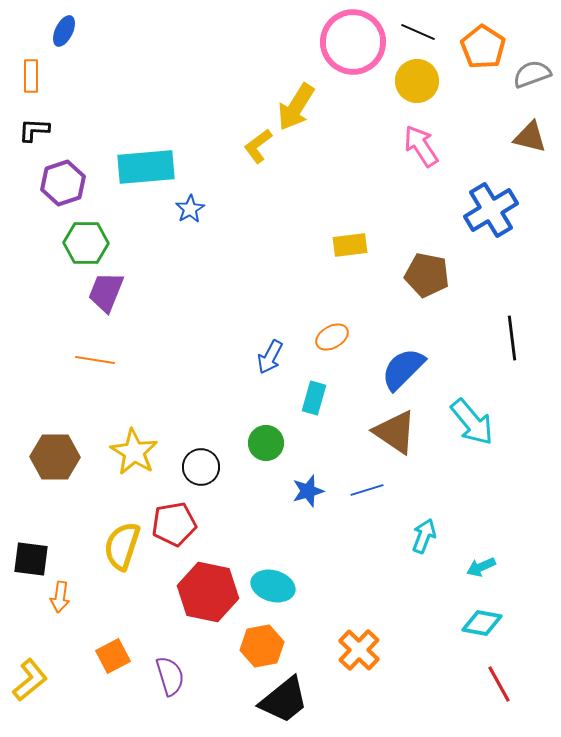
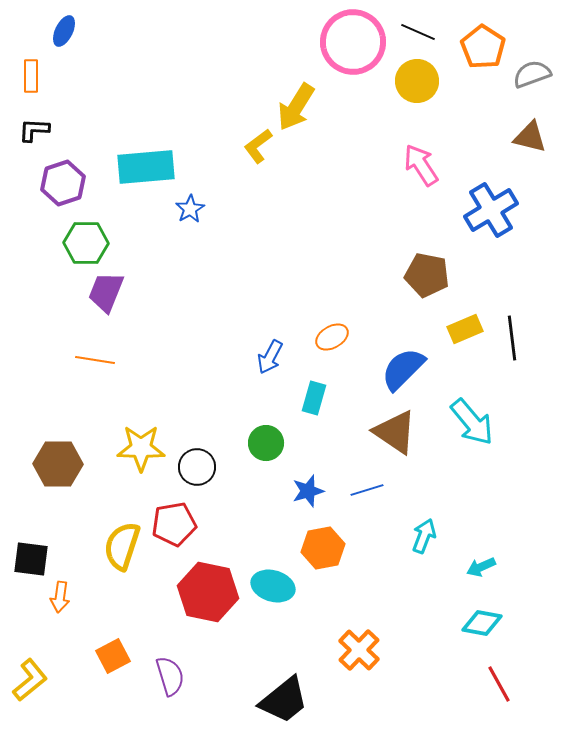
pink arrow at (421, 146): moved 19 px down
yellow rectangle at (350, 245): moved 115 px right, 84 px down; rotated 16 degrees counterclockwise
yellow star at (134, 452): moved 7 px right, 4 px up; rotated 30 degrees counterclockwise
brown hexagon at (55, 457): moved 3 px right, 7 px down
black circle at (201, 467): moved 4 px left
orange hexagon at (262, 646): moved 61 px right, 98 px up
